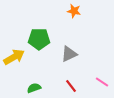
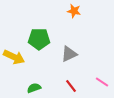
yellow arrow: rotated 55 degrees clockwise
